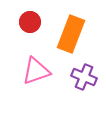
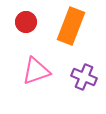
red circle: moved 4 px left
orange rectangle: moved 8 px up
